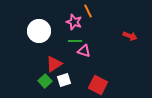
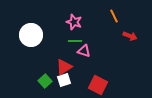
orange line: moved 26 px right, 5 px down
white circle: moved 8 px left, 4 px down
red triangle: moved 10 px right, 3 px down
